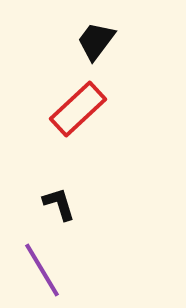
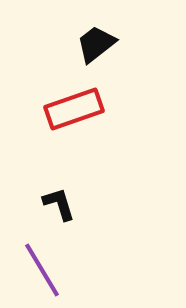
black trapezoid: moved 3 px down; rotated 15 degrees clockwise
red rectangle: moved 4 px left; rotated 24 degrees clockwise
